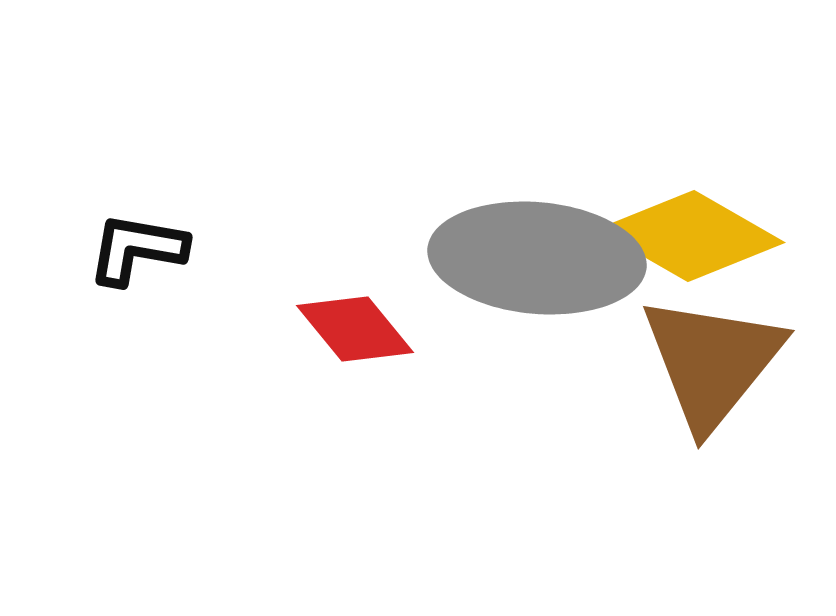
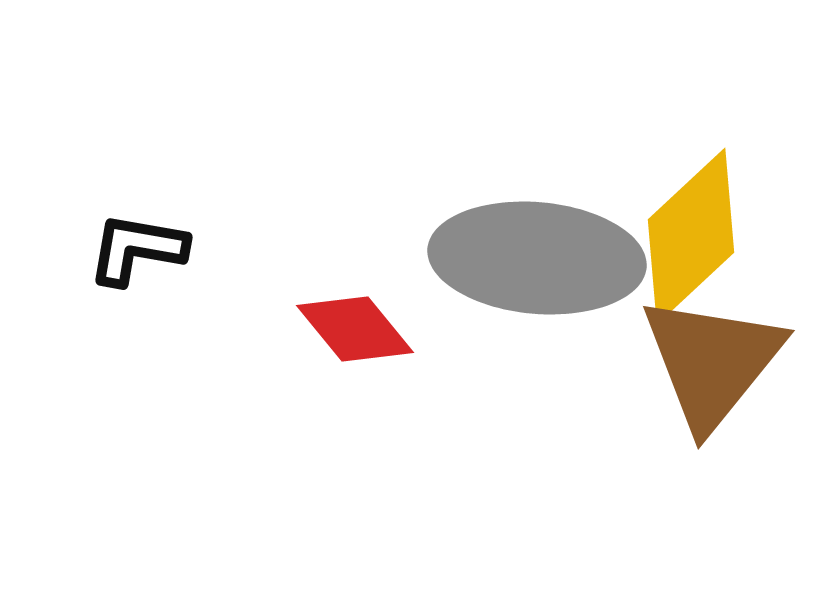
yellow diamond: rotated 73 degrees counterclockwise
